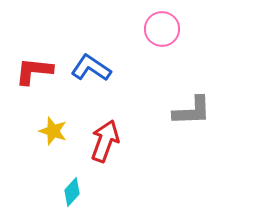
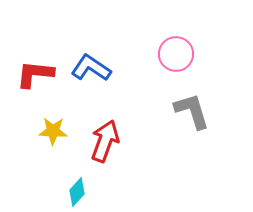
pink circle: moved 14 px right, 25 px down
red L-shape: moved 1 px right, 3 px down
gray L-shape: rotated 105 degrees counterclockwise
yellow star: rotated 16 degrees counterclockwise
cyan diamond: moved 5 px right
